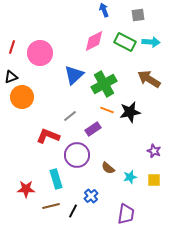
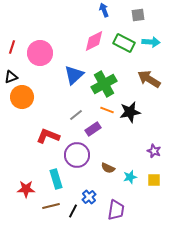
green rectangle: moved 1 px left, 1 px down
gray line: moved 6 px right, 1 px up
brown semicircle: rotated 16 degrees counterclockwise
blue cross: moved 2 px left, 1 px down
purple trapezoid: moved 10 px left, 4 px up
